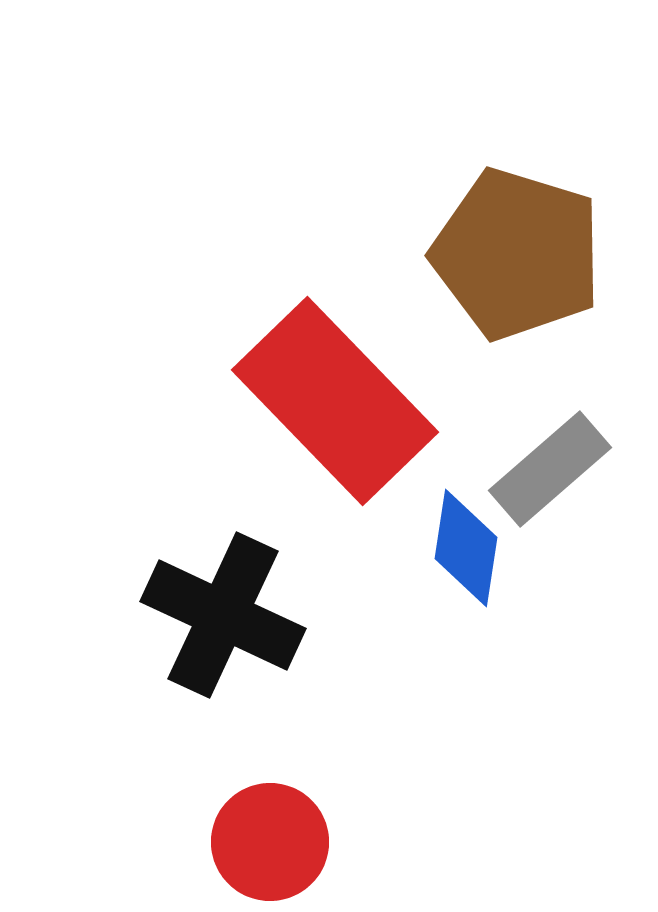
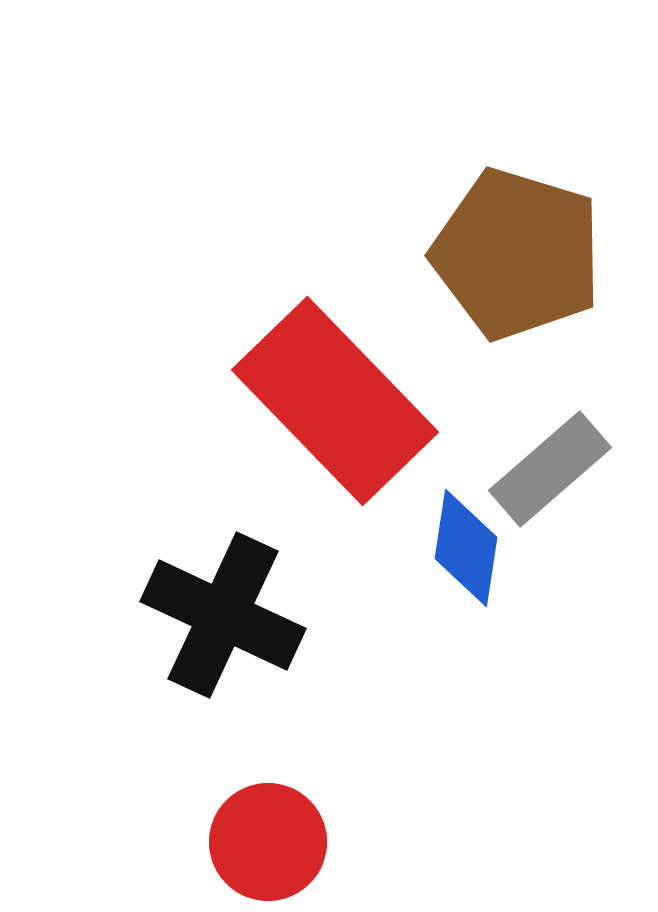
red circle: moved 2 px left
